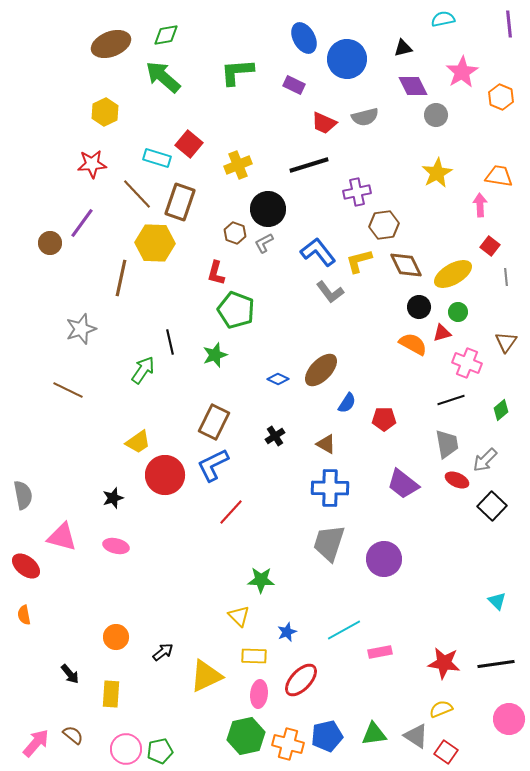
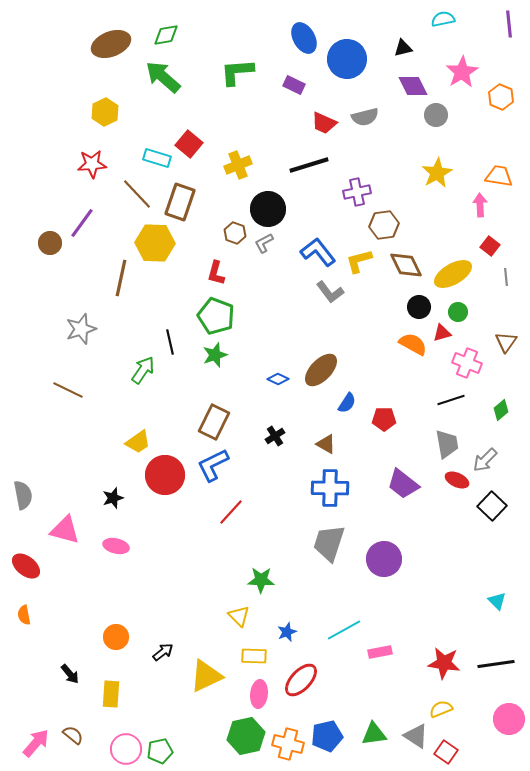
green pentagon at (236, 310): moved 20 px left, 6 px down
pink triangle at (62, 537): moved 3 px right, 7 px up
